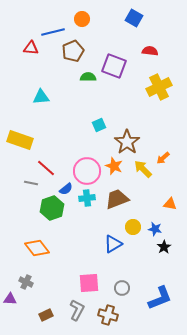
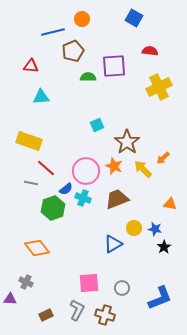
red triangle: moved 18 px down
purple square: rotated 25 degrees counterclockwise
cyan square: moved 2 px left
yellow rectangle: moved 9 px right, 1 px down
pink circle: moved 1 px left
cyan cross: moved 4 px left; rotated 28 degrees clockwise
green hexagon: moved 1 px right
yellow circle: moved 1 px right, 1 px down
brown cross: moved 3 px left
